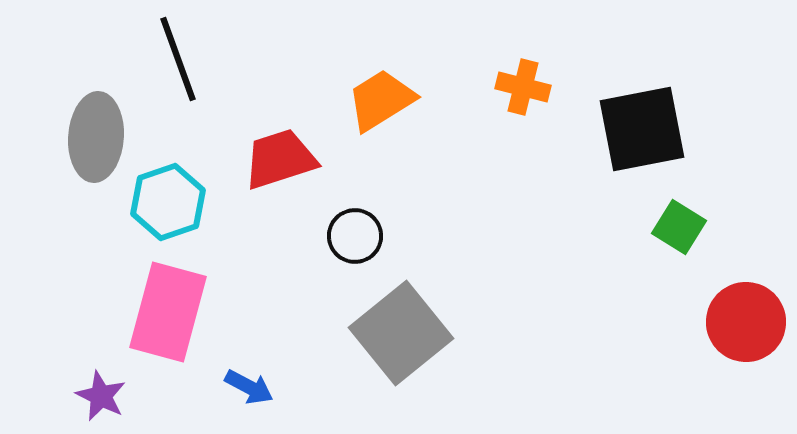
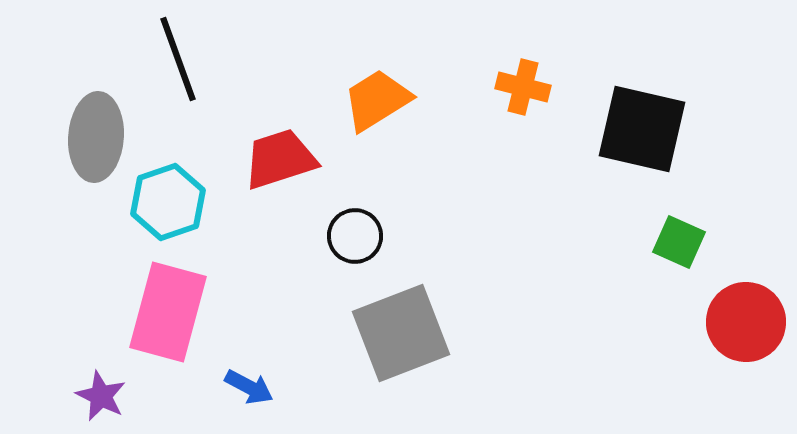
orange trapezoid: moved 4 px left
black square: rotated 24 degrees clockwise
green square: moved 15 px down; rotated 8 degrees counterclockwise
gray square: rotated 18 degrees clockwise
